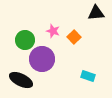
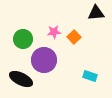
pink star: moved 1 px right, 1 px down; rotated 24 degrees counterclockwise
green circle: moved 2 px left, 1 px up
purple circle: moved 2 px right, 1 px down
cyan rectangle: moved 2 px right
black ellipse: moved 1 px up
